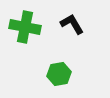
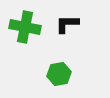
black L-shape: moved 5 px left; rotated 60 degrees counterclockwise
